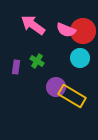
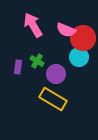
pink arrow: rotated 25 degrees clockwise
red circle: moved 7 px down
cyan circle: moved 1 px left, 1 px up
purple rectangle: moved 2 px right
purple circle: moved 13 px up
yellow rectangle: moved 19 px left, 3 px down
